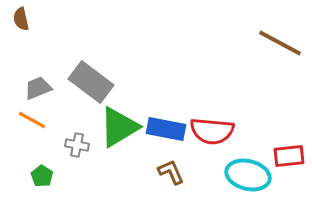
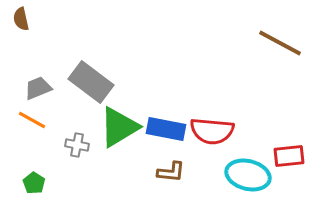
brown L-shape: rotated 120 degrees clockwise
green pentagon: moved 8 px left, 7 px down
